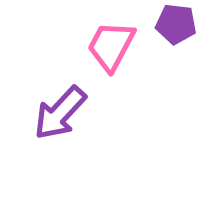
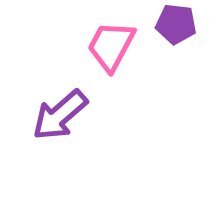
purple arrow: moved 2 px down; rotated 6 degrees clockwise
